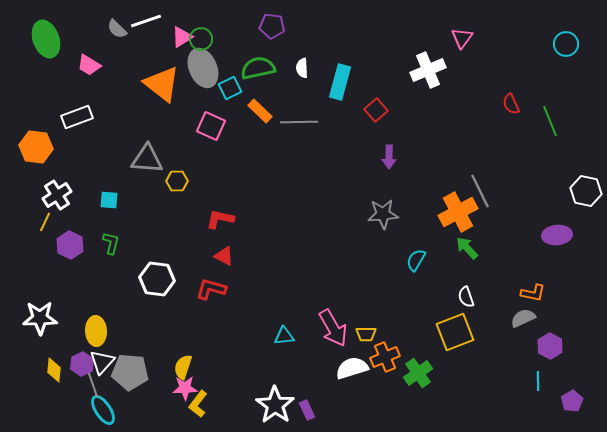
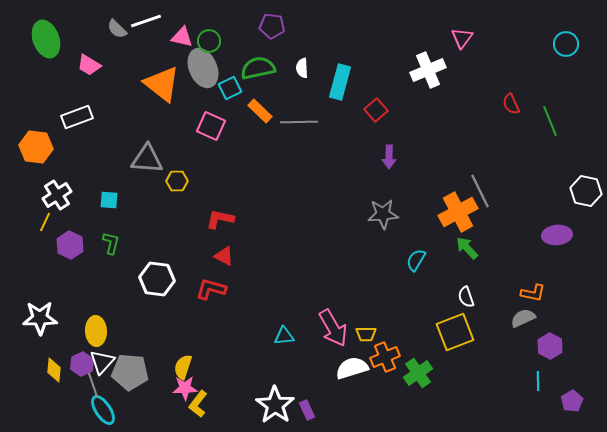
pink triangle at (182, 37): rotated 45 degrees clockwise
green circle at (201, 39): moved 8 px right, 2 px down
